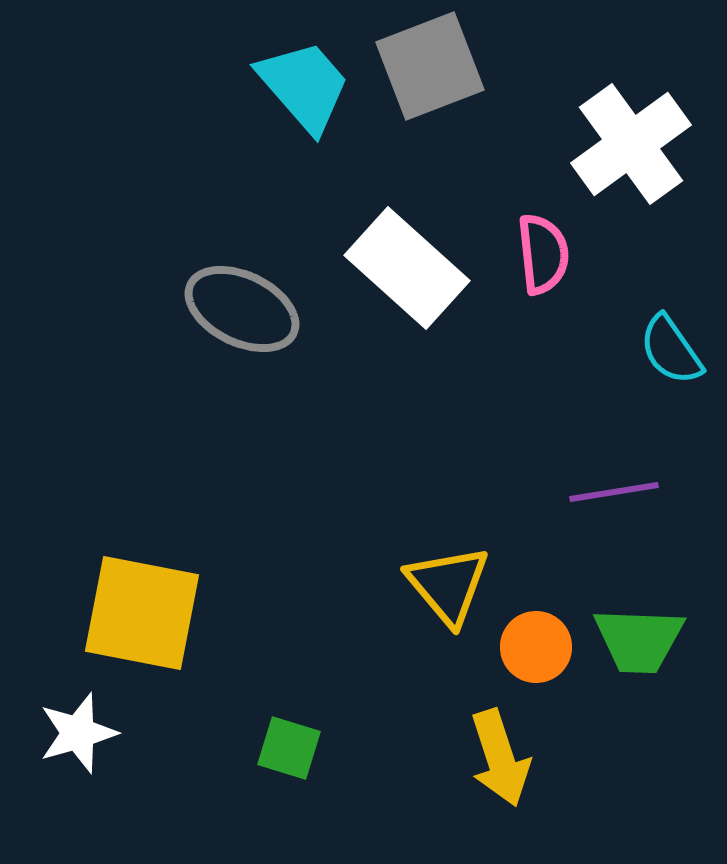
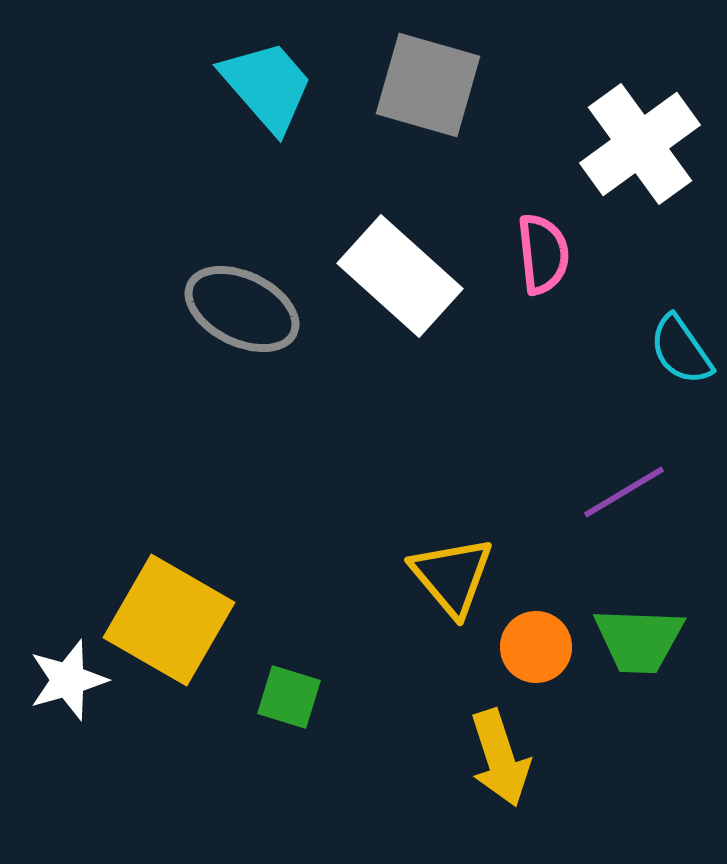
gray square: moved 2 px left, 19 px down; rotated 37 degrees clockwise
cyan trapezoid: moved 37 px left
white cross: moved 9 px right
white rectangle: moved 7 px left, 8 px down
cyan semicircle: moved 10 px right
purple line: moved 10 px right; rotated 22 degrees counterclockwise
yellow triangle: moved 4 px right, 9 px up
yellow square: moved 27 px right, 7 px down; rotated 19 degrees clockwise
white star: moved 10 px left, 53 px up
green square: moved 51 px up
